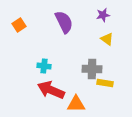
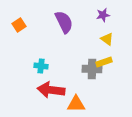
cyan cross: moved 3 px left
yellow rectangle: moved 1 px left, 21 px up; rotated 28 degrees counterclockwise
red arrow: rotated 16 degrees counterclockwise
